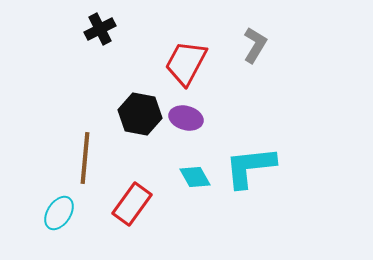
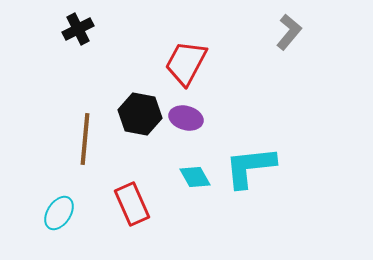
black cross: moved 22 px left
gray L-shape: moved 34 px right, 13 px up; rotated 9 degrees clockwise
brown line: moved 19 px up
red rectangle: rotated 60 degrees counterclockwise
